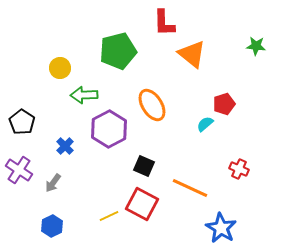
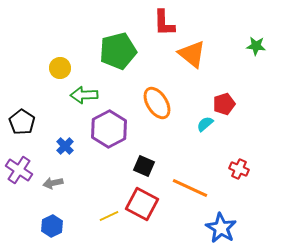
orange ellipse: moved 5 px right, 2 px up
gray arrow: rotated 42 degrees clockwise
